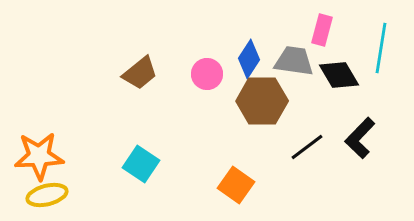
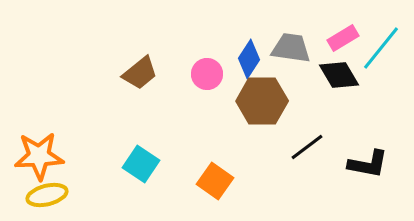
pink rectangle: moved 21 px right, 8 px down; rotated 44 degrees clockwise
cyan line: rotated 30 degrees clockwise
gray trapezoid: moved 3 px left, 13 px up
black L-shape: moved 8 px right, 26 px down; rotated 123 degrees counterclockwise
orange square: moved 21 px left, 4 px up
